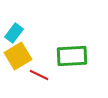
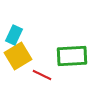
cyan rectangle: moved 2 px down; rotated 12 degrees counterclockwise
red line: moved 3 px right
